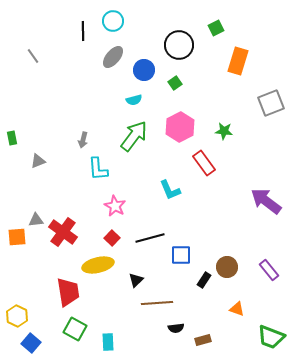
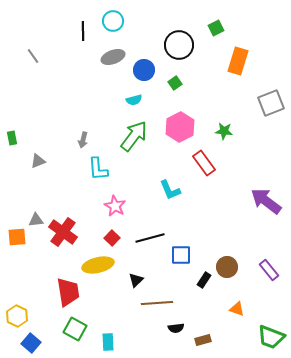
gray ellipse at (113, 57): rotated 30 degrees clockwise
